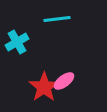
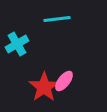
cyan cross: moved 2 px down
pink ellipse: rotated 15 degrees counterclockwise
